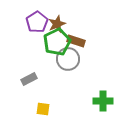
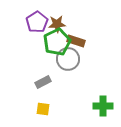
brown star: rotated 18 degrees clockwise
gray rectangle: moved 14 px right, 3 px down
green cross: moved 5 px down
